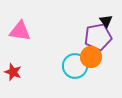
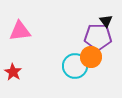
pink triangle: rotated 15 degrees counterclockwise
purple pentagon: rotated 12 degrees clockwise
red star: rotated 12 degrees clockwise
